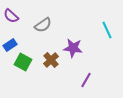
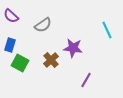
blue rectangle: rotated 40 degrees counterclockwise
green square: moved 3 px left, 1 px down
